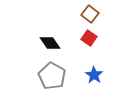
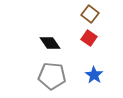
gray pentagon: rotated 24 degrees counterclockwise
